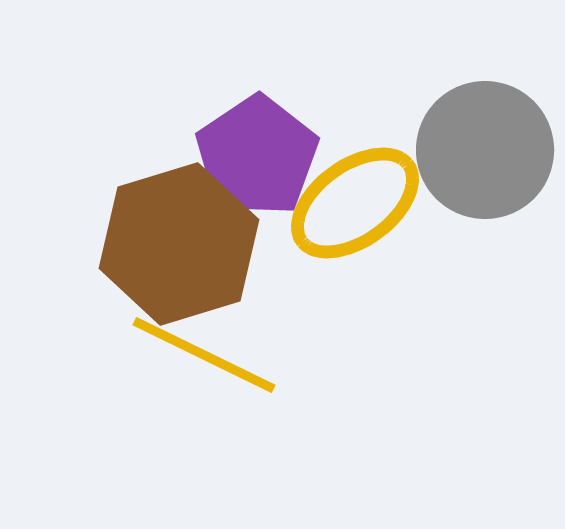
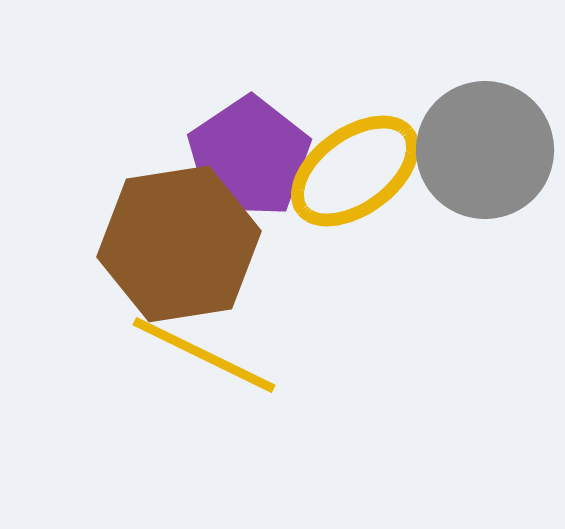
purple pentagon: moved 8 px left, 1 px down
yellow ellipse: moved 32 px up
brown hexagon: rotated 8 degrees clockwise
